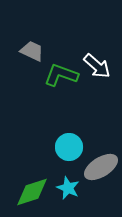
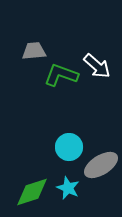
gray trapezoid: moved 2 px right; rotated 30 degrees counterclockwise
gray ellipse: moved 2 px up
